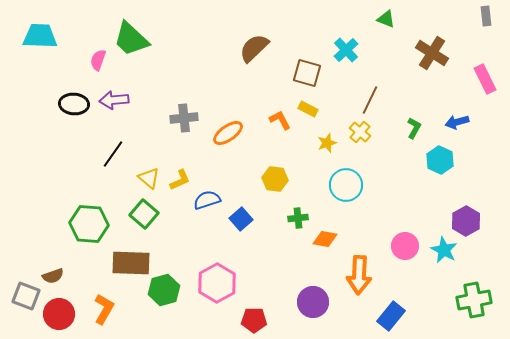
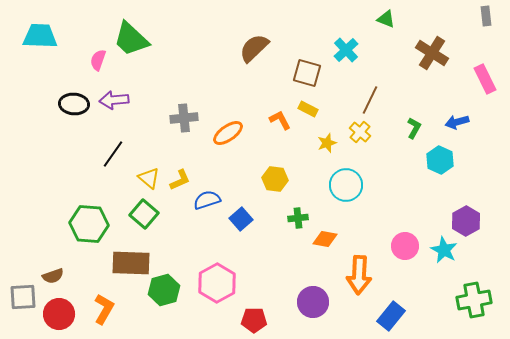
gray square at (26, 296): moved 3 px left, 1 px down; rotated 24 degrees counterclockwise
